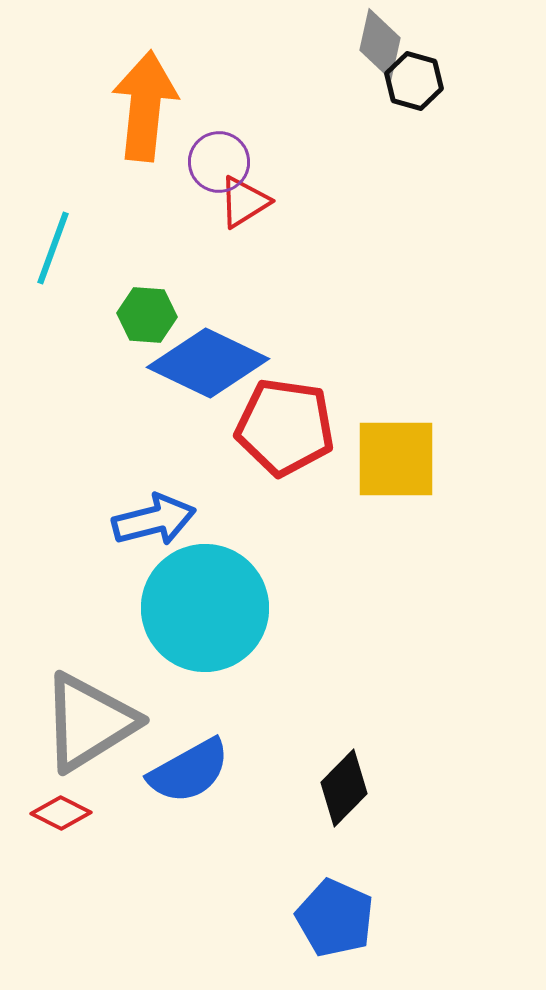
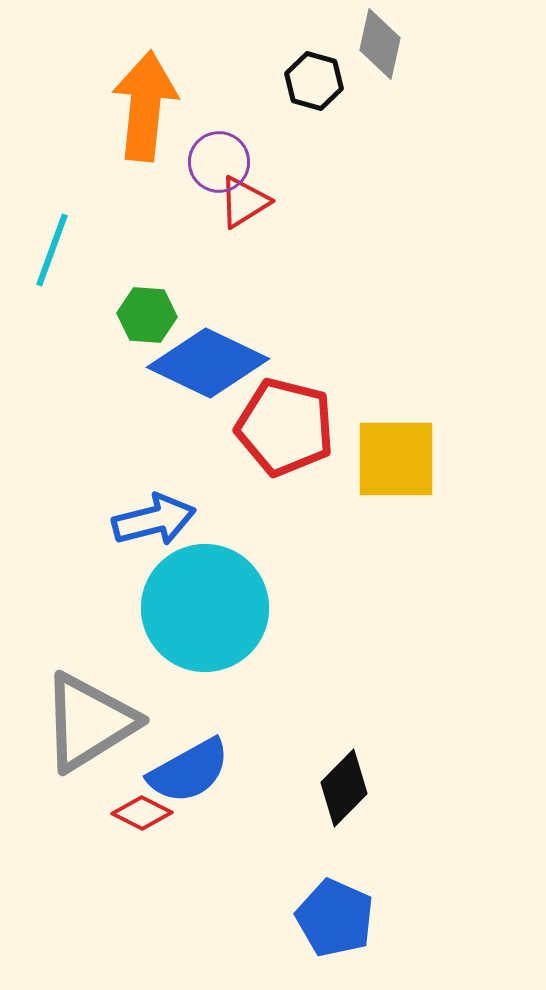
black hexagon: moved 100 px left
cyan line: moved 1 px left, 2 px down
red pentagon: rotated 6 degrees clockwise
red diamond: moved 81 px right
